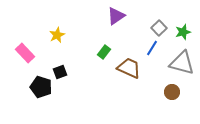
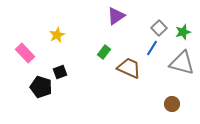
brown circle: moved 12 px down
